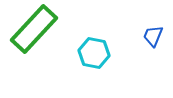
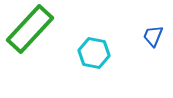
green rectangle: moved 4 px left
